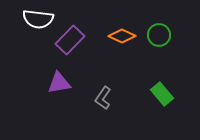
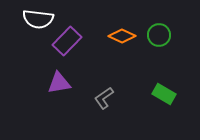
purple rectangle: moved 3 px left, 1 px down
green rectangle: moved 2 px right; rotated 20 degrees counterclockwise
gray L-shape: moved 1 px right; rotated 20 degrees clockwise
